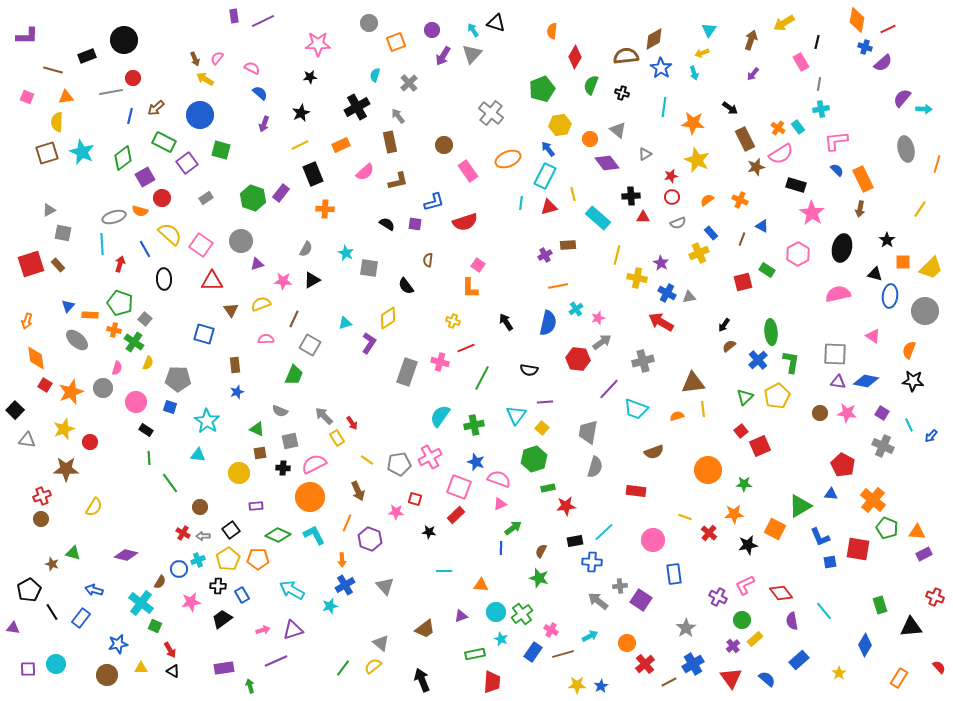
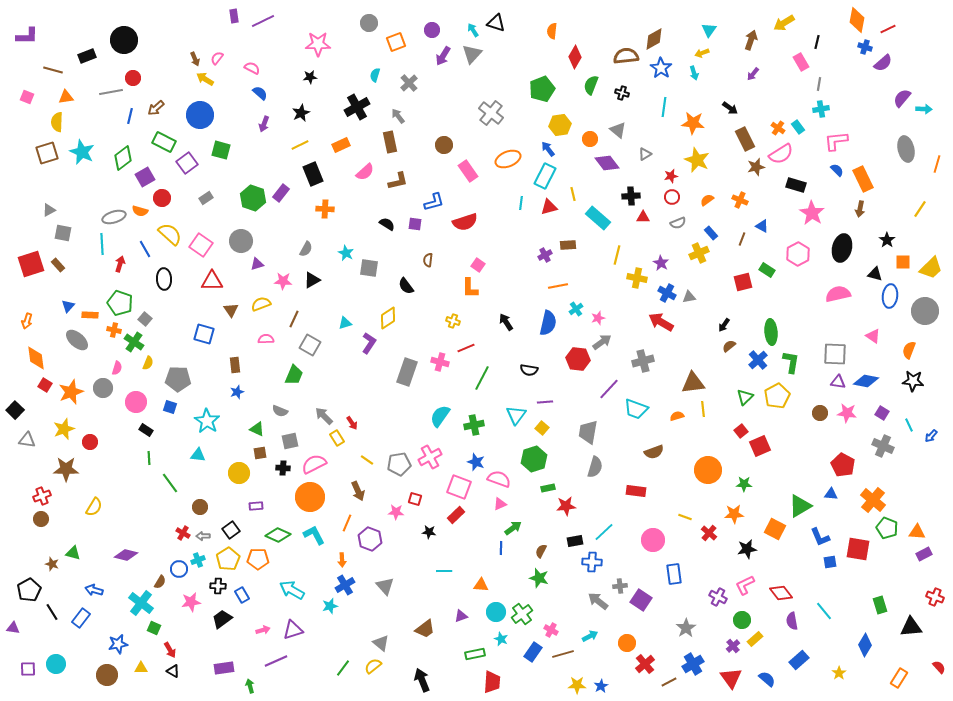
black star at (748, 545): moved 1 px left, 4 px down
green square at (155, 626): moved 1 px left, 2 px down
